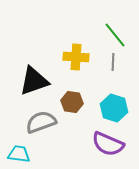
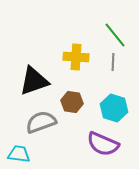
purple semicircle: moved 5 px left
